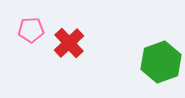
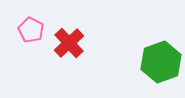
pink pentagon: rotated 30 degrees clockwise
